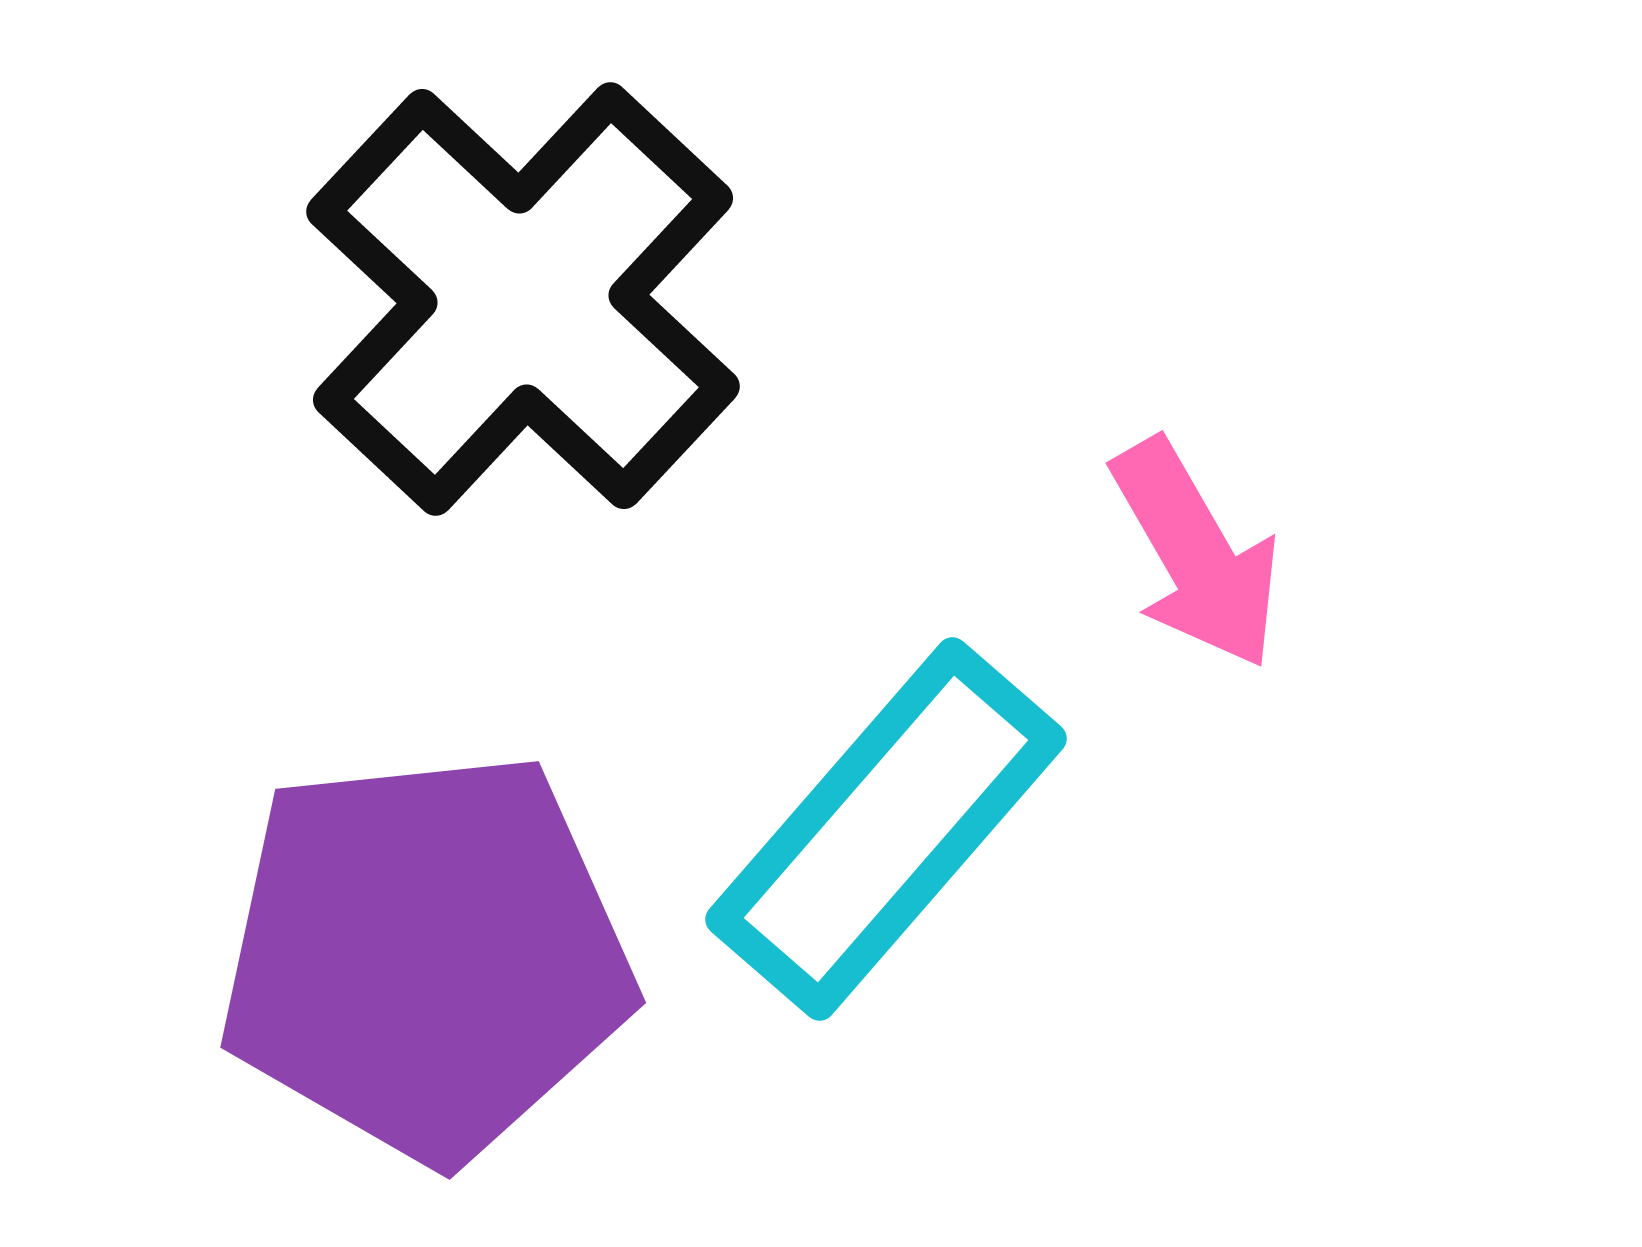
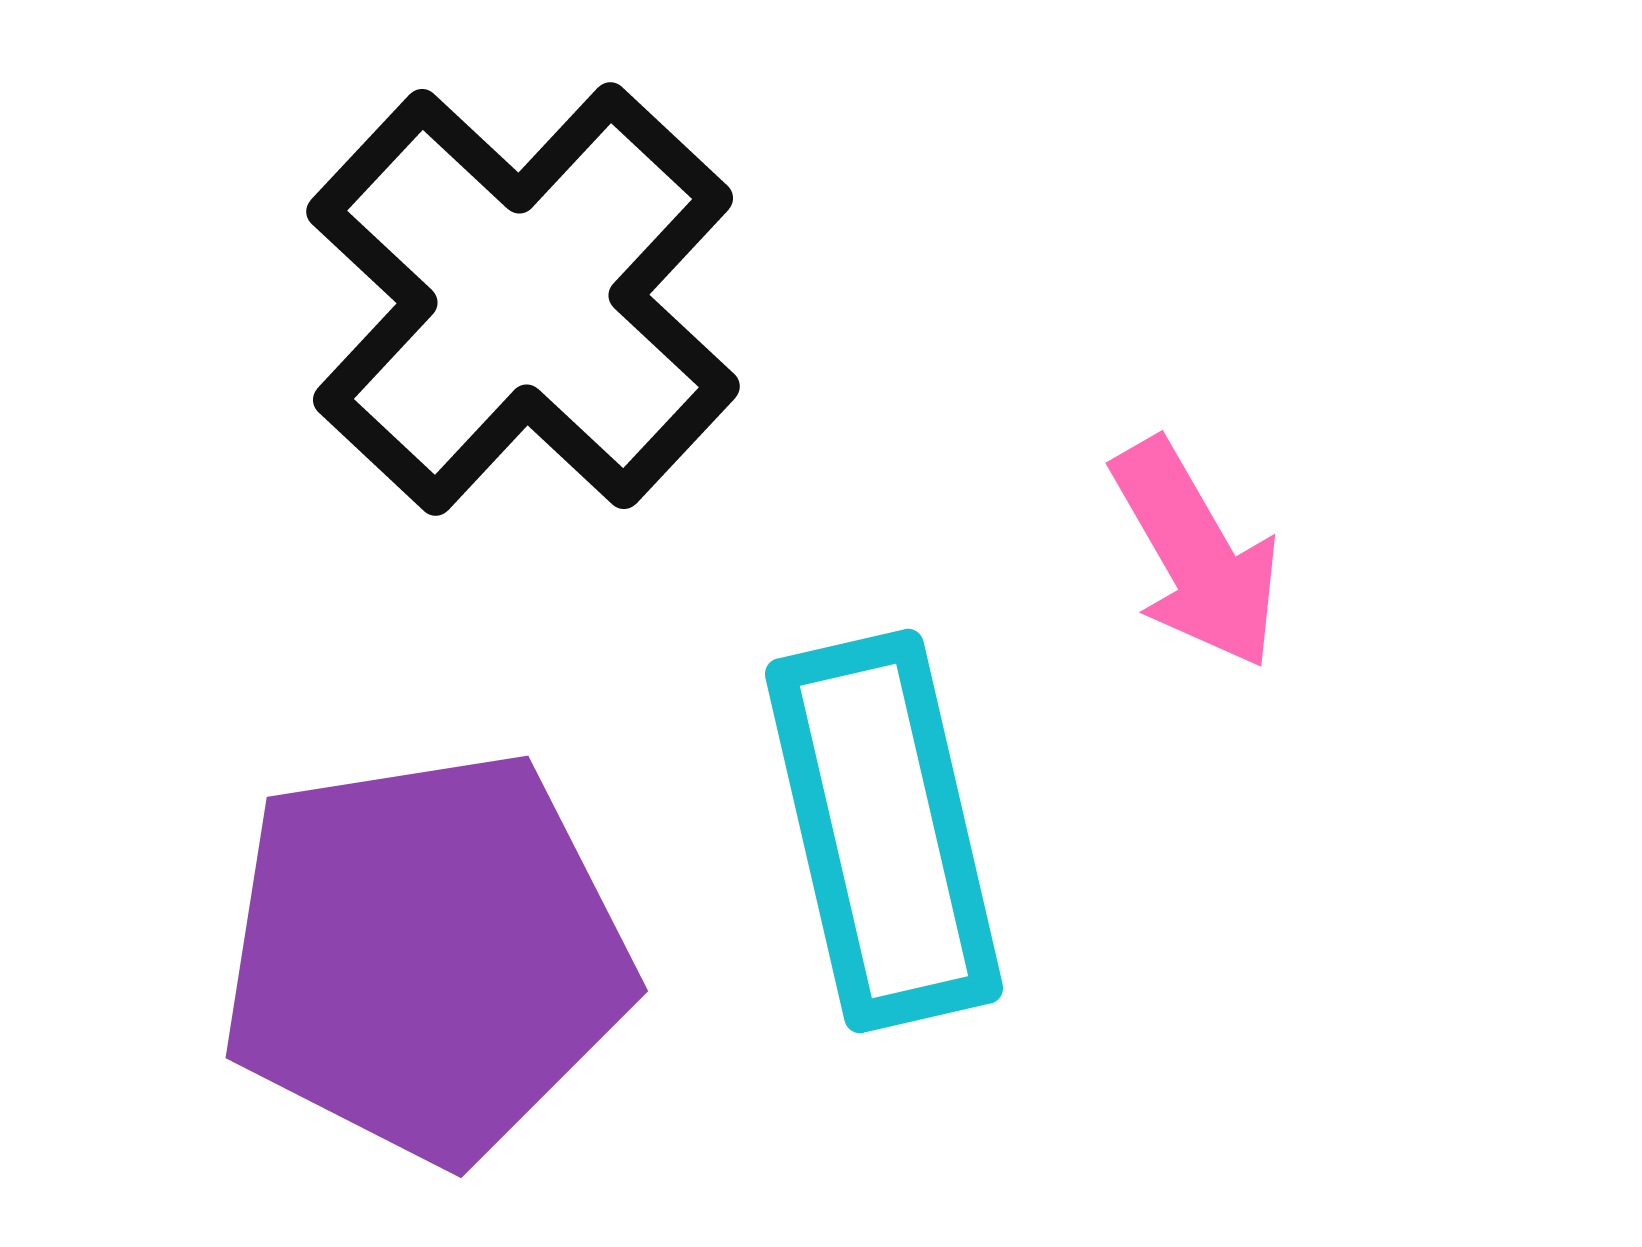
cyan rectangle: moved 2 px left, 2 px down; rotated 54 degrees counterclockwise
purple pentagon: rotated 3 degrees counterclockwise
